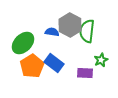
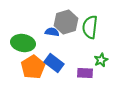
gray hexagon: moved 4 px left, 3 px up; rotated 15 degrees clockwise
green semicircle: moved 3 px right, 4 px up
green ellipse: rotated 55 degrees clockwise
orange pentagon: moved 1 px right, 1 px down
